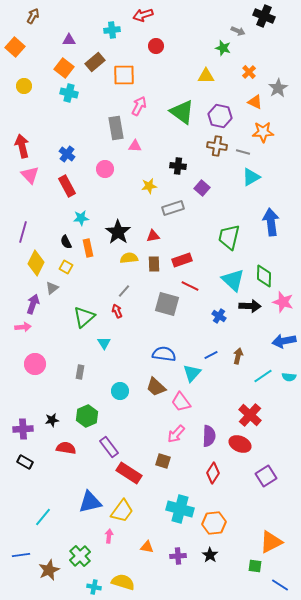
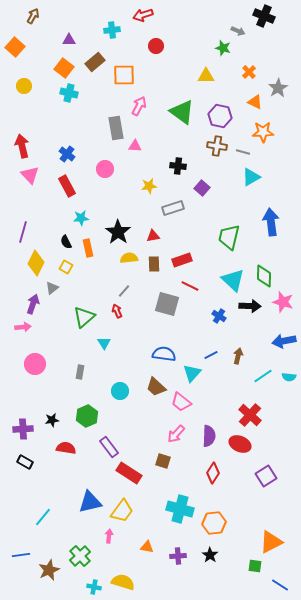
pink trapezoid at (181, 402): rotated 15 degrees counterclockwise
